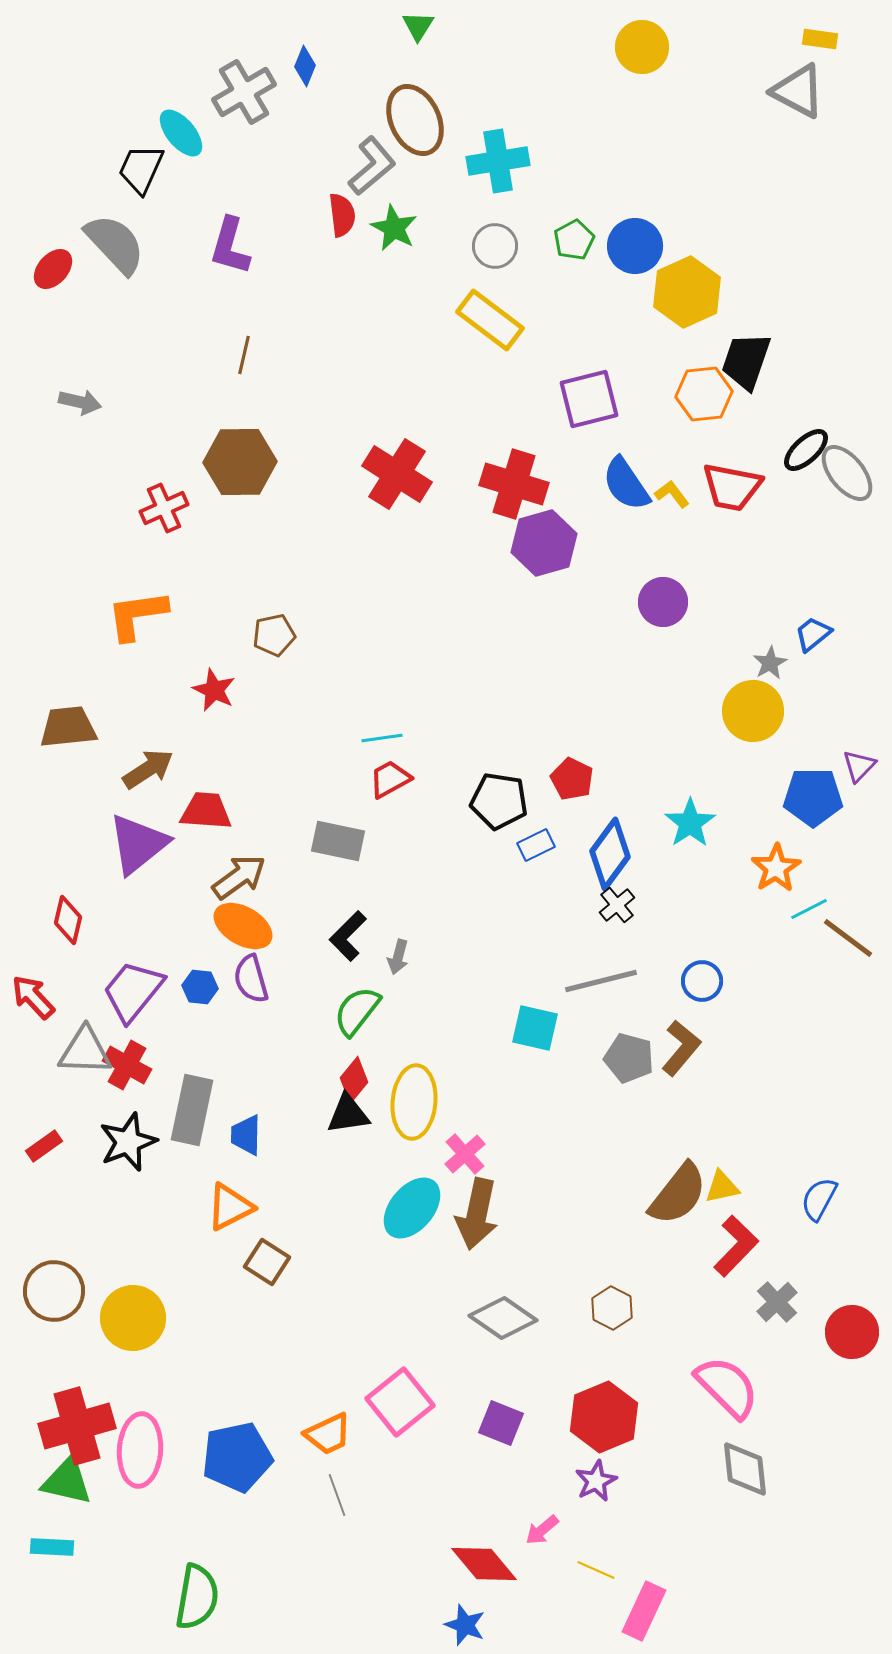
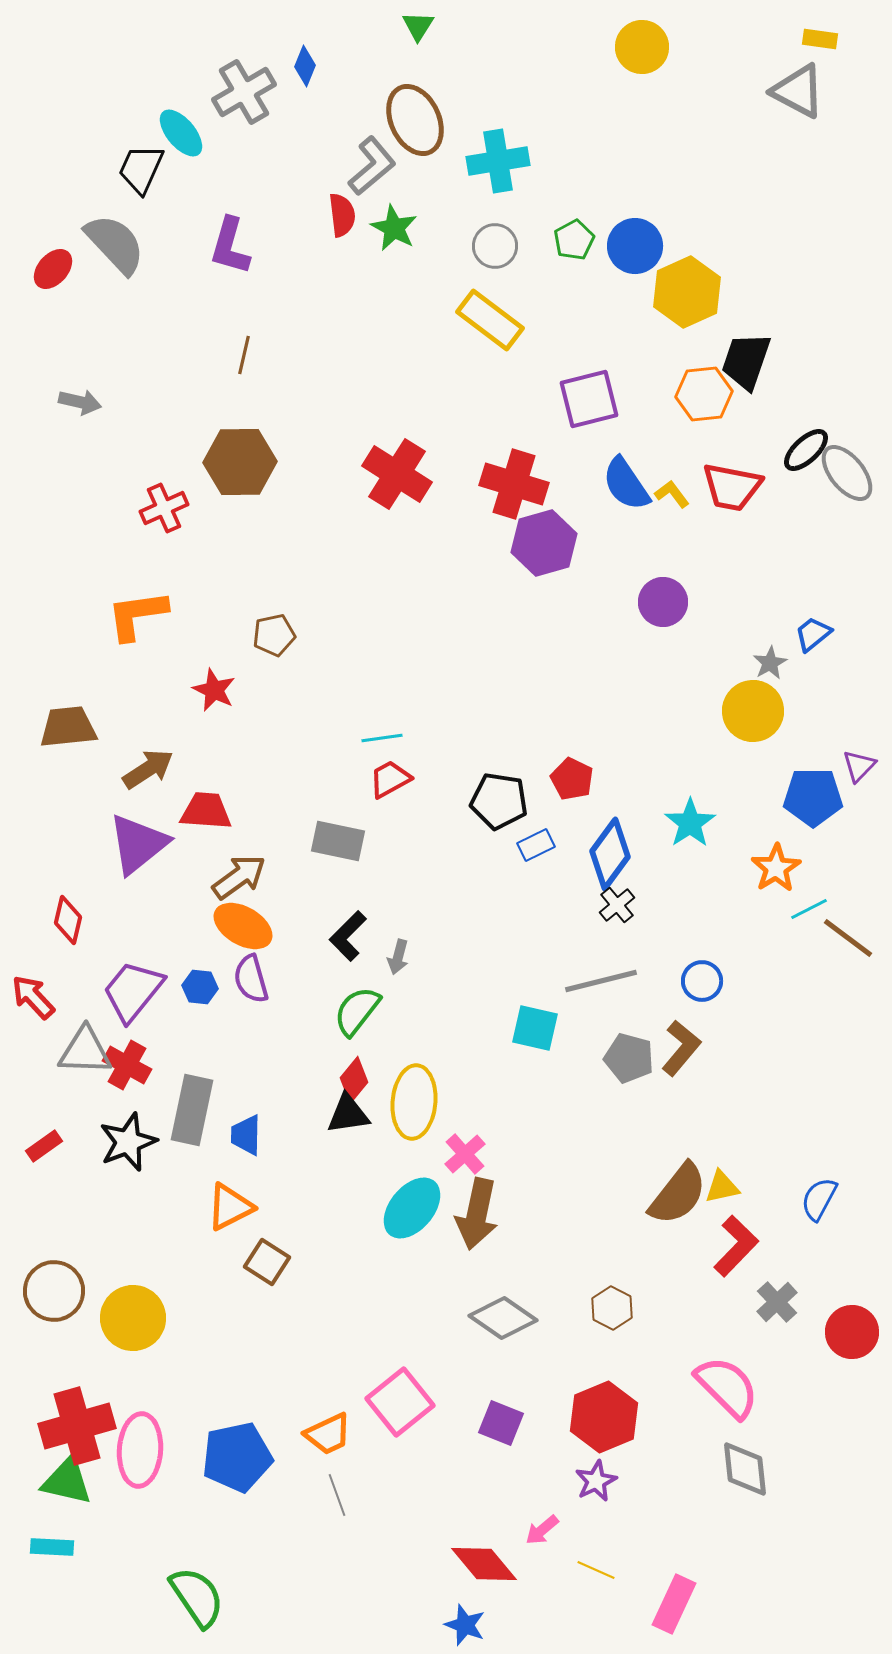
green semicircle at (197, 1597): rotated 44 degrees counterclockwise
pink rectangle at (644, 1611): moved 30 px right, 7 px up
